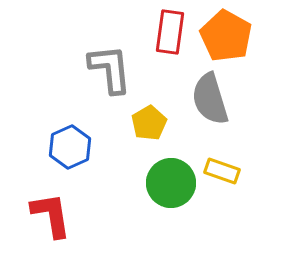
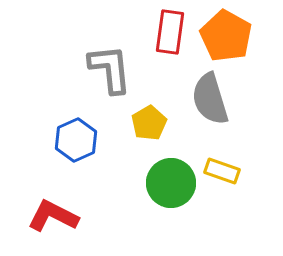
blue hexagon: moved 6 px right, 7 px up
red L-shape: moved 2 px right, 1 px down; rotated 54 degrees counterclockwise
